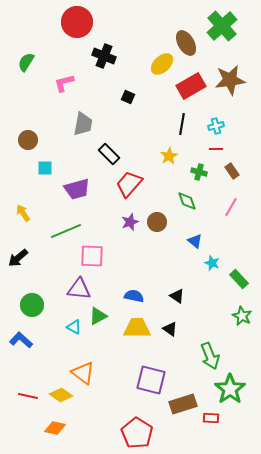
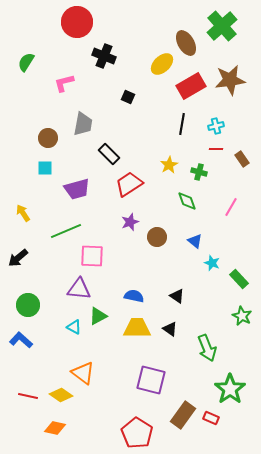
brown circle at (28, 140): moved 20 px right, 2 px up
yellow star at (169, 156): moved 9 px down
brown rectangle at (232, 171): moved 10 px right, 12 px up
red trapezoid at (129, 184): rotated 16 degrees clockwise
brown circle at (157, 222): moved 15 px down
green circle at (32, 305): moved 4 px left
green arrow at (210, 356): moved 3 px left, 8 px up
brown rectangle at (183, 404): moved 11 px down; rotated 36 degrees counterclockwise
red rectangle at (211, 418): rotated 21 degrees clockwise
